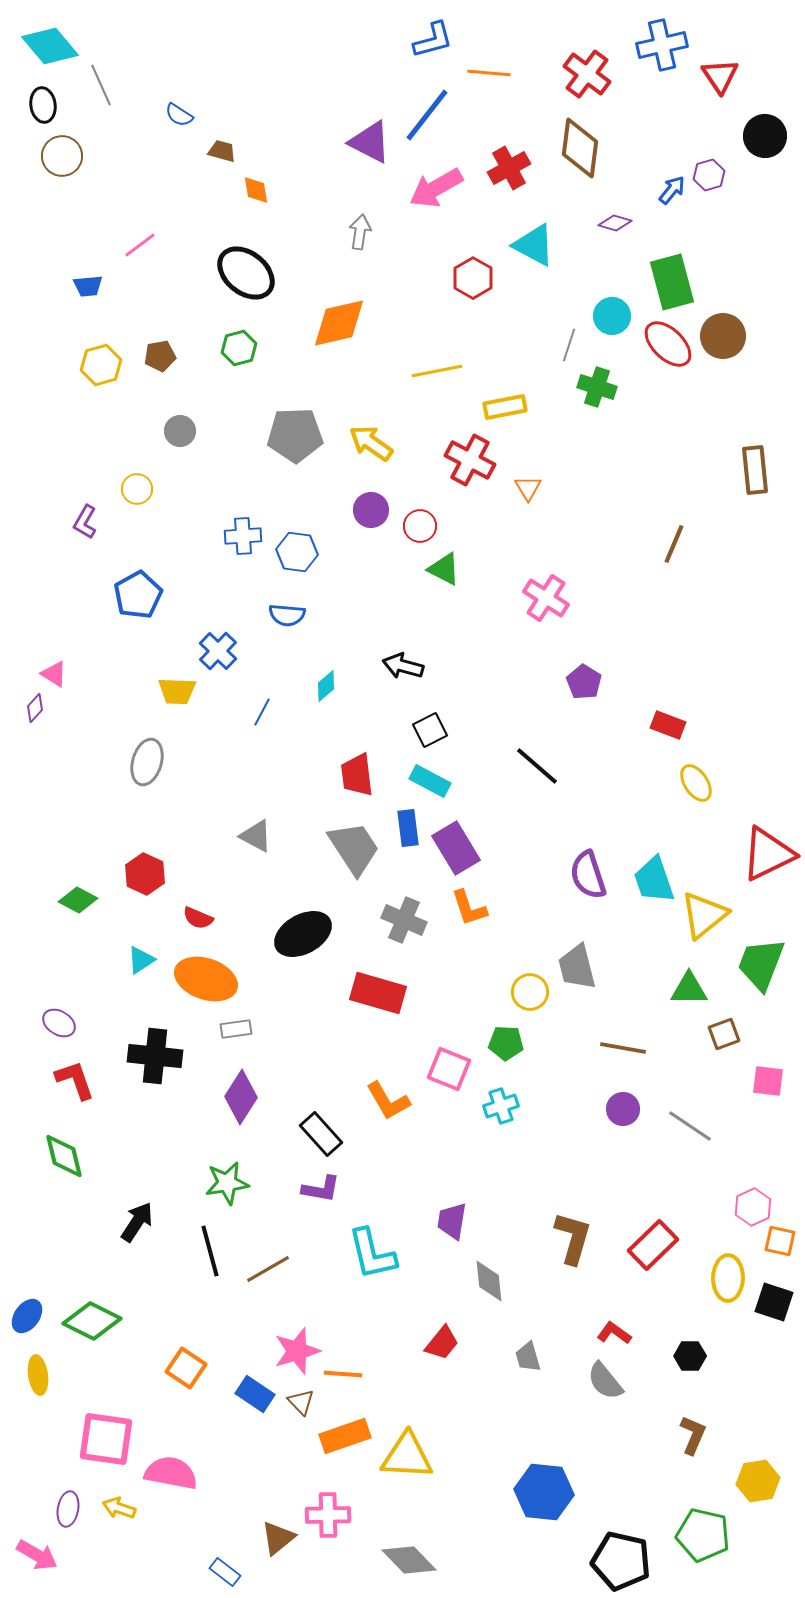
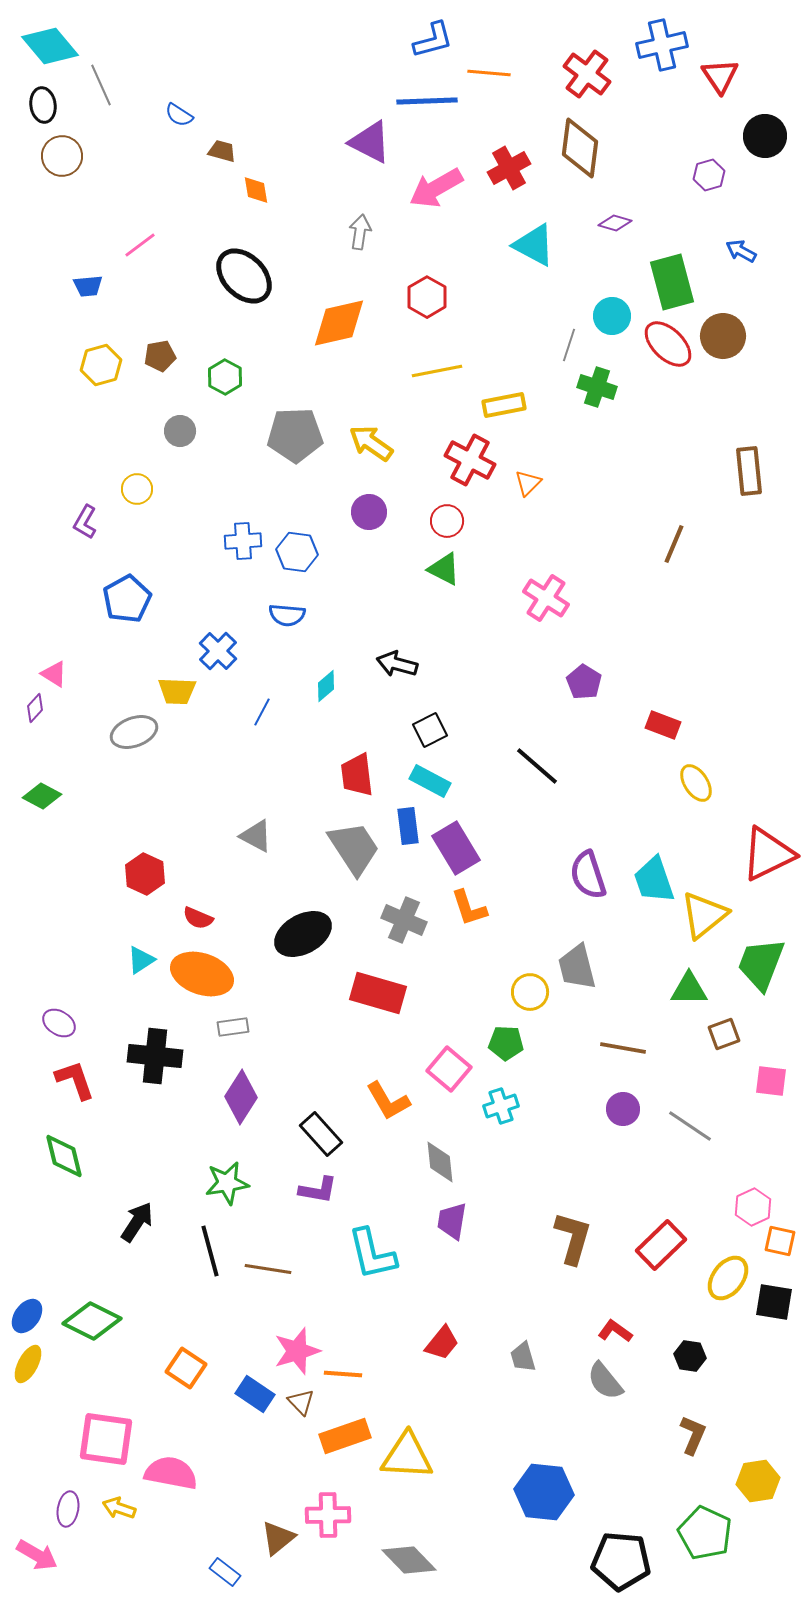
blue line at (427, 115): moved 14 px up; rotated 50 degrees clockwise
blue arrow at (672, 190): moved 69 px right, 61 px down; rotated 100 degrees counterclockwise
black ellipse at (246, 273): moved 2 px left, 3 px down; rotated 6 degrees clockwise
red hexagon at (473, 278): moved 46 px left, 19 px down
green hexagon at (239, 348): moved 14 px left, 29 px down; rotated 16 degrees counterclockwise
yellow rectangle at (505, 407): moved 1 px left, 2 px up
brown rectangle at (755, 470): moved 6 px left, 1 px down
orange triangle at (528, 488): moved 5 px up; rotated 16 degrees clockwise
purple circle at (371, 510): moved 2 px left, 2 px down
red circle at (420, 526): moved 27 px right, 5 px up
blue cross at (243, 536): moved 5 px down
blue pentagon at (138, 595): moved 11 px left, 4 px down
black arrow at (403, 666): moved 6 px left, 2 px up
red rectangle at (668, 725): moved 5 px left
gray ellipse at (147, 762): moved 13 px left, 30 px up; rotated 54 degrees clockwise
blue rectangle at (408, 828): moved 2 px up
green diamond at (78, 900): moved 36 px left, 104 px up
orange ellipse at (206, 979): moved 4 px left, 5 px up
gray rectangle at (236, 1029): moved 3 px left, 2 px up
pink square at (449, 1069): rotated 18 degrees clockwise
pink square at (768, 1081): moved 3 px right
purple L-shape at (321, 1189): moved 3 px left, 1 px down
red rectangle at (653, 1245): moved 8 px right
brown line at (268, 1269): rotated 39 degrees clockwise
yellow ellipse at (728, 1278): rotated 36 degrees clockwise
gray diamond at (489, 1281): moved 49 px left, 119 px up
black square at (774, 1302): rotated 9 degrees counterclockwise
red L-shape at (614, 1333): moved 1 px right, 2 px up
black hexagon at (690, 1356): rotated 8 degrees clockwise
gray trapezoid at (528, 1357): moved 5 px left
yellow ellipse at (38, 1375): moved 10 px left, 11 px up; rotated 36 degrees clockwise
green pentagon at (703, 1535): moved 2 px right, 2 px up; rotated 12 degrees clockwise
black pentagon at (621, 1561): rotated 8 degrees counterclockwise
